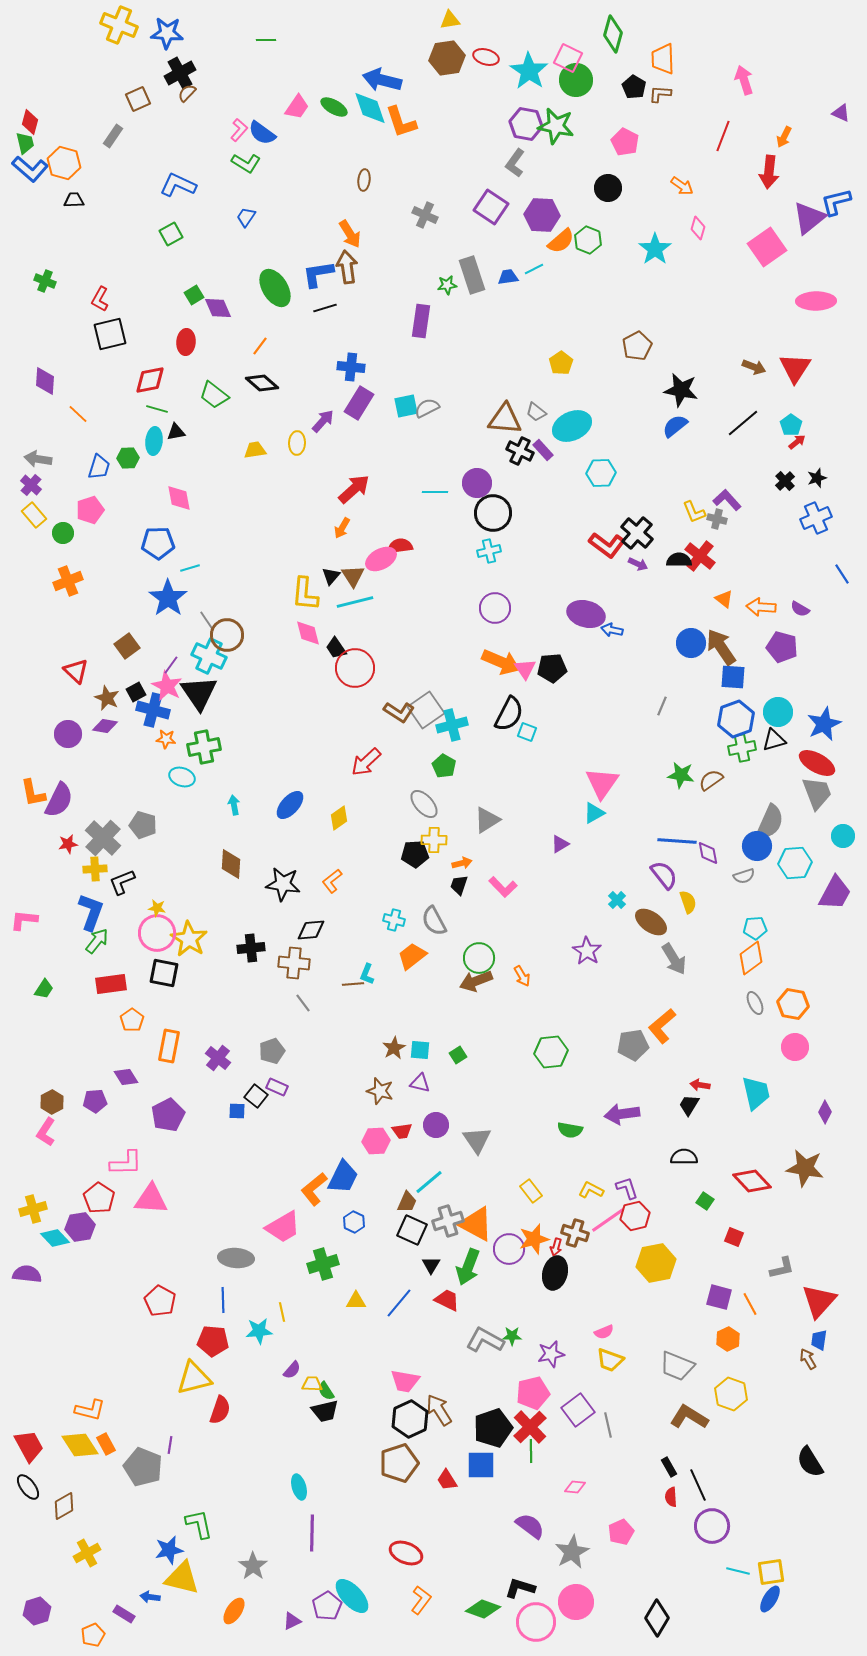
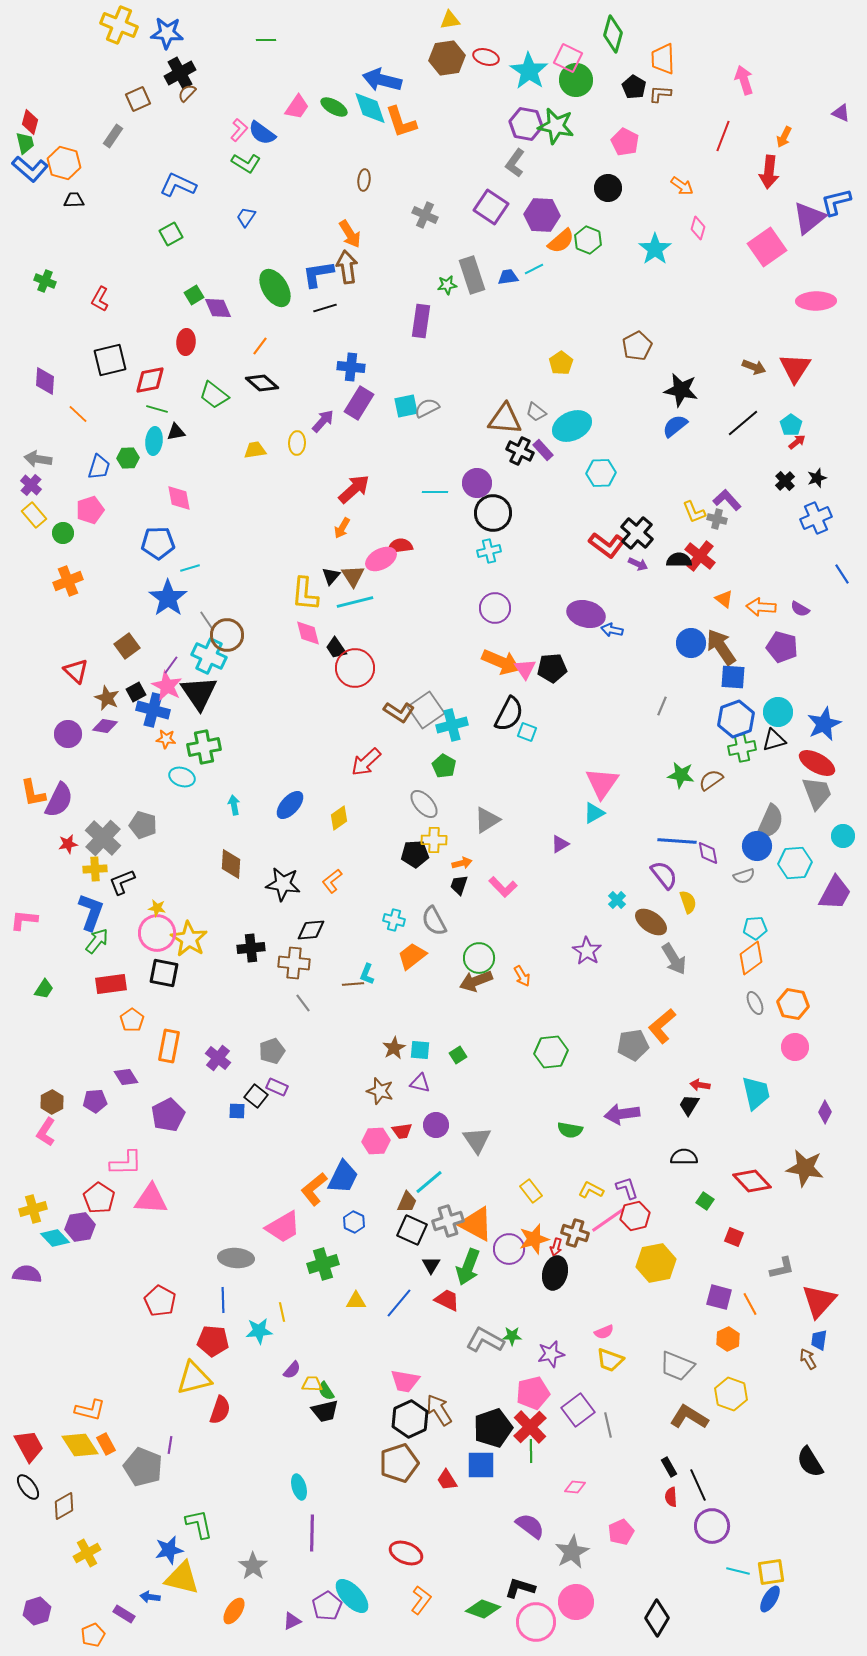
black square at (110, 334): moved 26 px down
